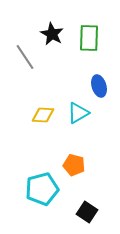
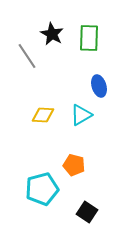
gray line: moved 2 px right, 1 px up
cyan triangle: moved 3 px right, 2 px down
